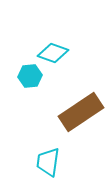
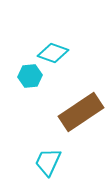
cyan trapezoid: rotated 16 degrees clockwise
